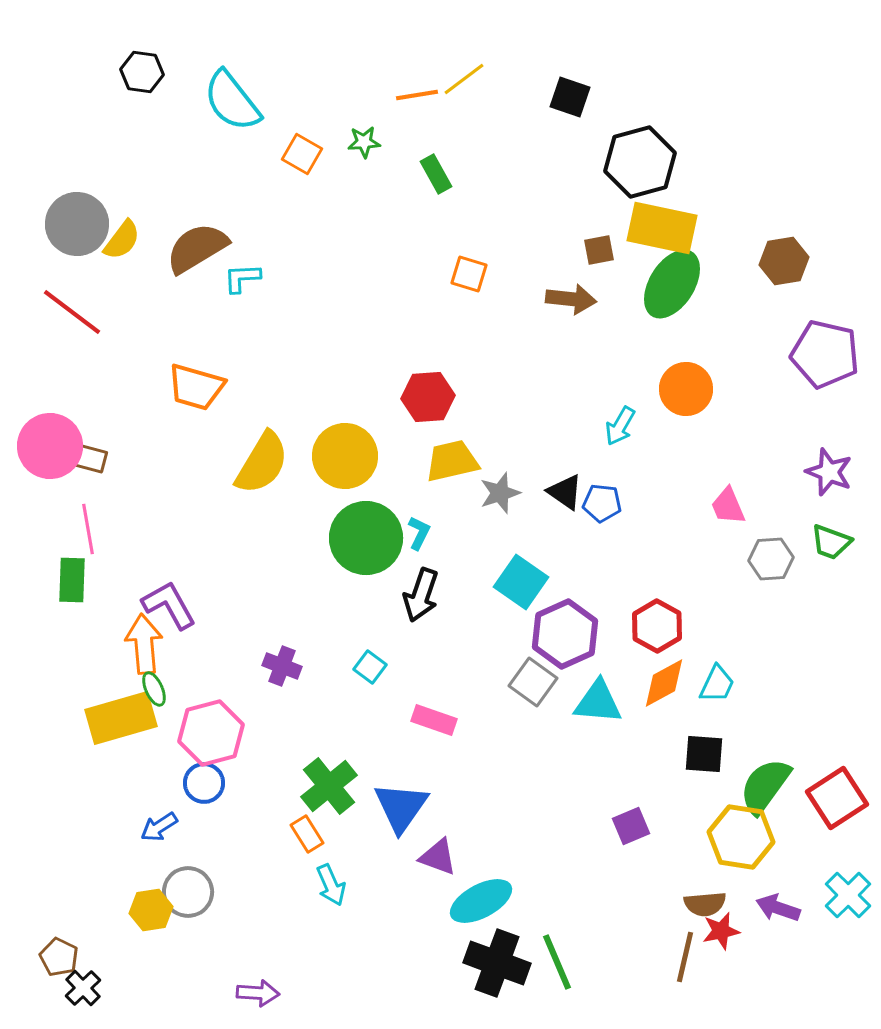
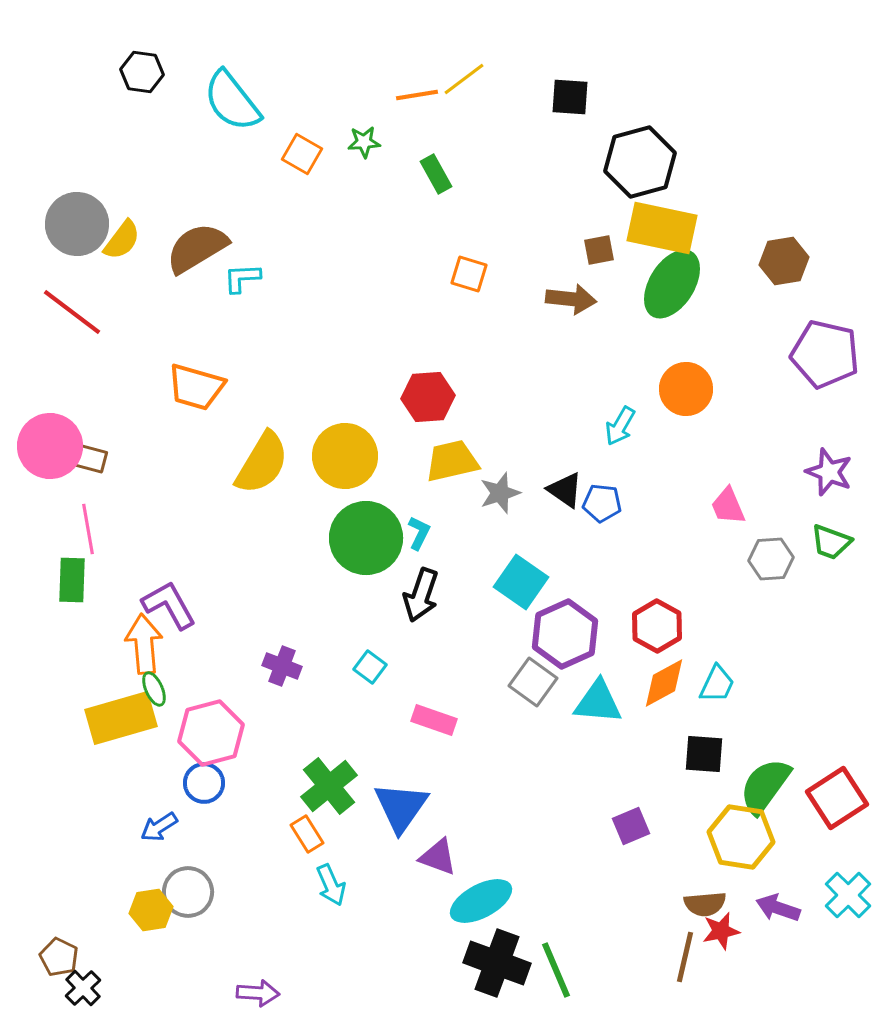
black square at (570, 97): rotated 15 degrees counterclockwise
black triangle at (565, 492): moved 2 px up
green line at (557, 962): moved 1 px left, 8 px down
